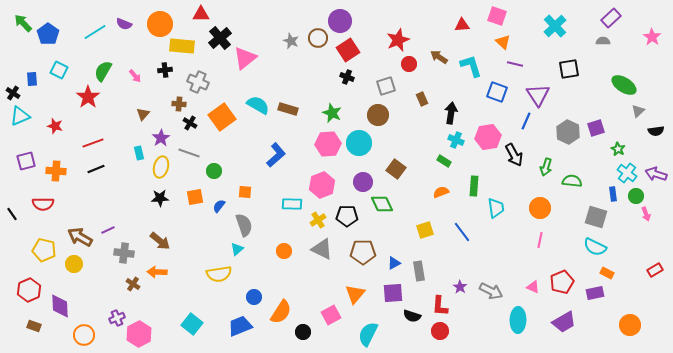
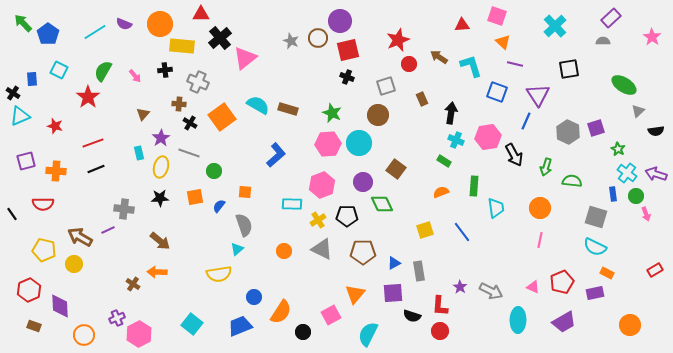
red square at (348, 50): rotated 20 degrees clockwise
gray cross at (124, 253): moved 44 px up
